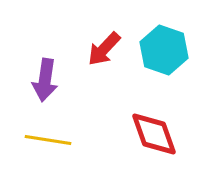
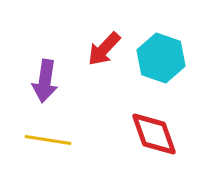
cyan hexagon: moved 3 px left, 8 px down
purple arrow: moved 1 px down
